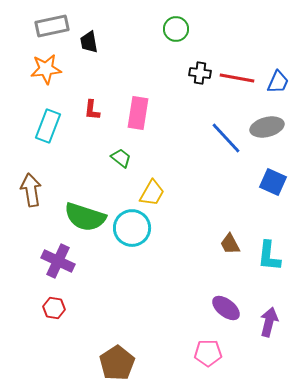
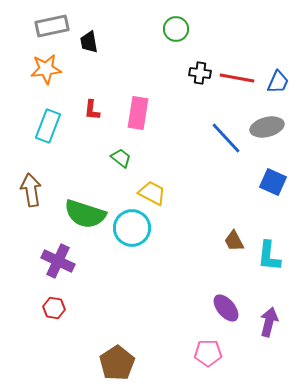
yellow trapezoid: rotated 92 degrees counterclockwise
green semicircle: moved 3 px up
brown trapezoid: moved 4 px right, 3 px up
purple ellipse: rotated 12 degrees clockwise
